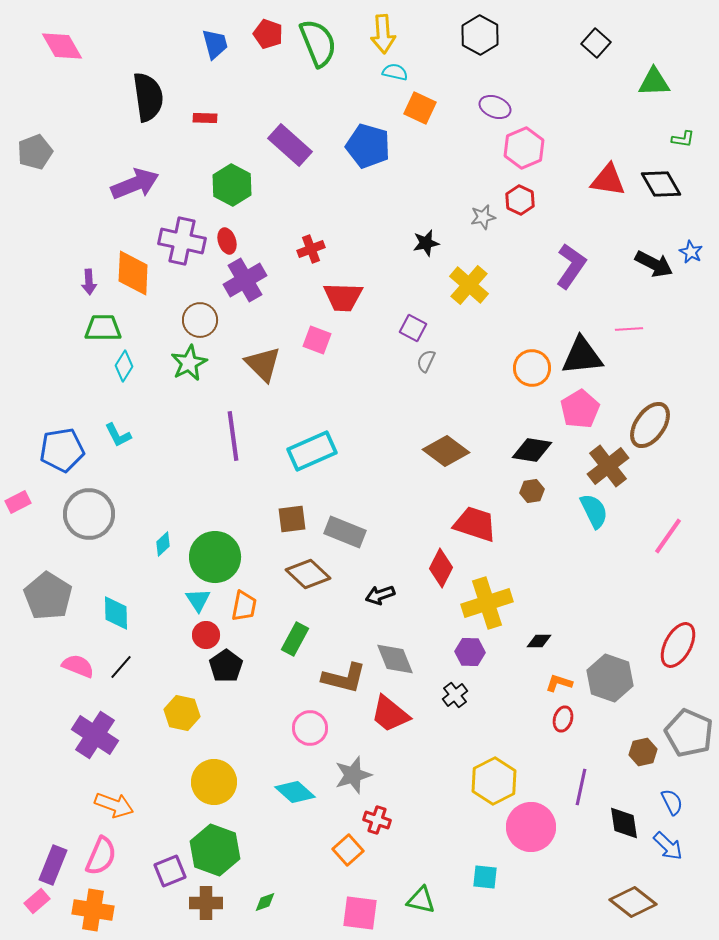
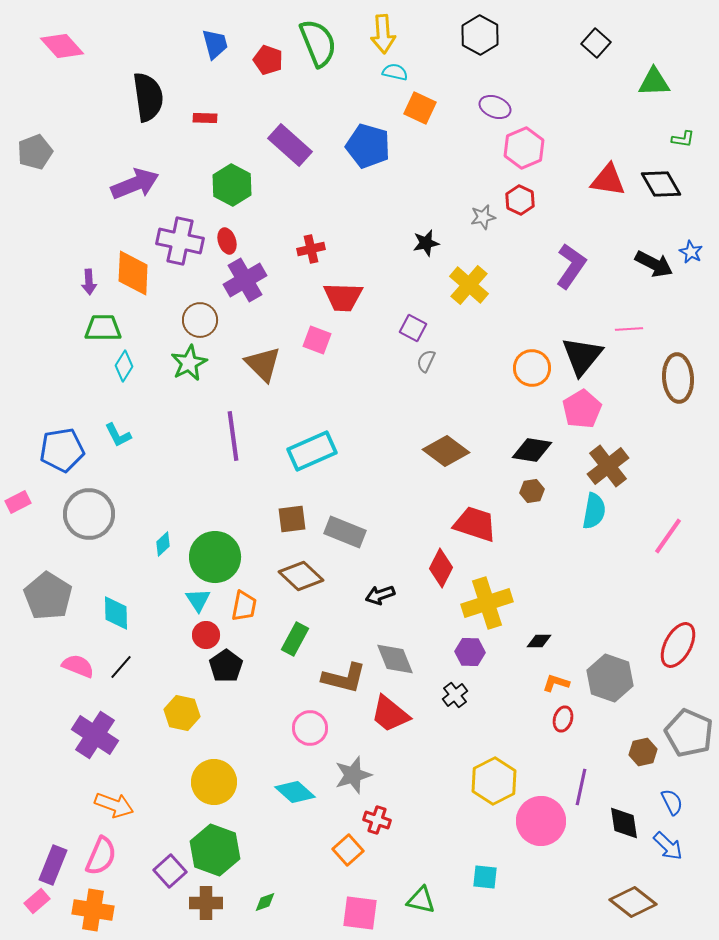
red pentagon at (268, 34): moved 26 px down
pink diamond at (62, 46): rotated 12 degrees counterclockwise
purple cross at (182, 241): moved 2 px left
red cross at (311, 249): rotated 8 degrees clockwise
black triangle at (582, 356): rotated 45 degrees counterclockwise
pink pentagon at (580, 409): moved 2 px right
brown ellipse at (650, 425): moved 28 px right, 47 px up; rotated 39 degrees counterclockwise
cyan semicircle at (594, 511): rotated 36 degrees clockwise
brown diamond at (308, 574): moved 7 px left, 2 px down
orange L-shape at (559, 683): moved 3 px left
pink circle at (531, 827): moved 10 px right, 6 px up
purple square at (170, 871): rotated 20 degrees counterclockwise
